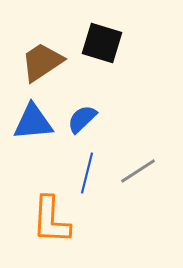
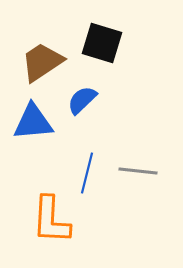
blue semicircle: moved 19 px up
gray line: rotated 39 degrees clockwise
